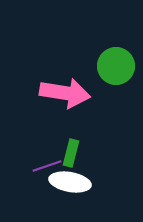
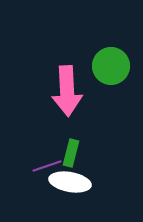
green circle: moved 5 px left
pink arrow: moved 2 px right, 2 px up; rotated 78 degrees clockwise
